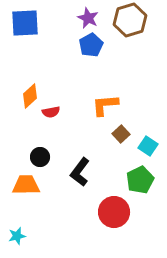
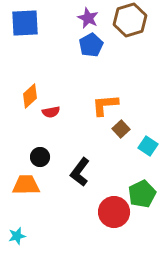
brown square: moved 5 px up
green pentagon: moved 2 px right, 14 px down
